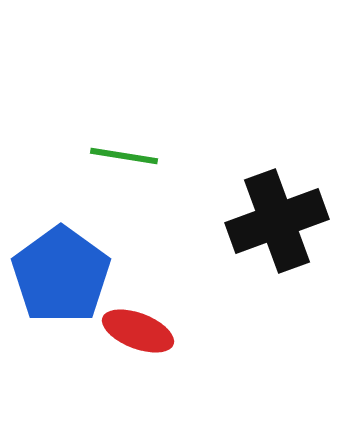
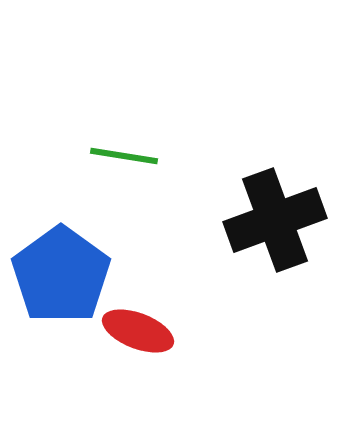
black cross: moved 2 px left, 1 px up
